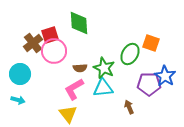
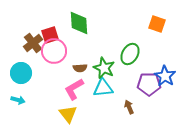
orange square: moved 6 px right, 19 px up
cyan circle: moved 1 px right, 1 px up
